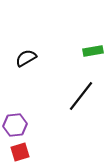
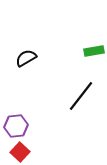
green rectangle: moved 1 px right
purple hexagon: moved 1 px right, 1 px down
red square: rotated 30 degrees counterclockwise
